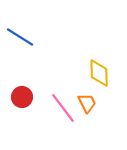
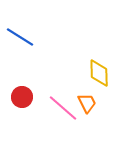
pink line: rotated 12 degrees counterclockwise
